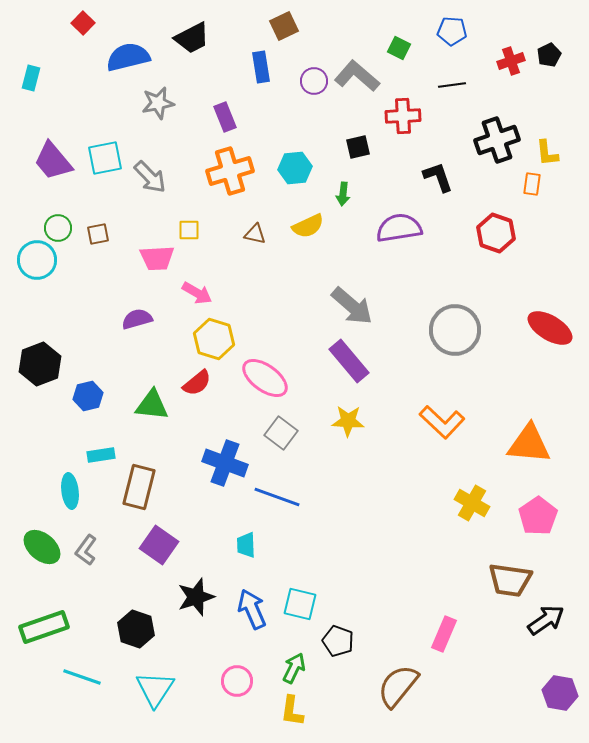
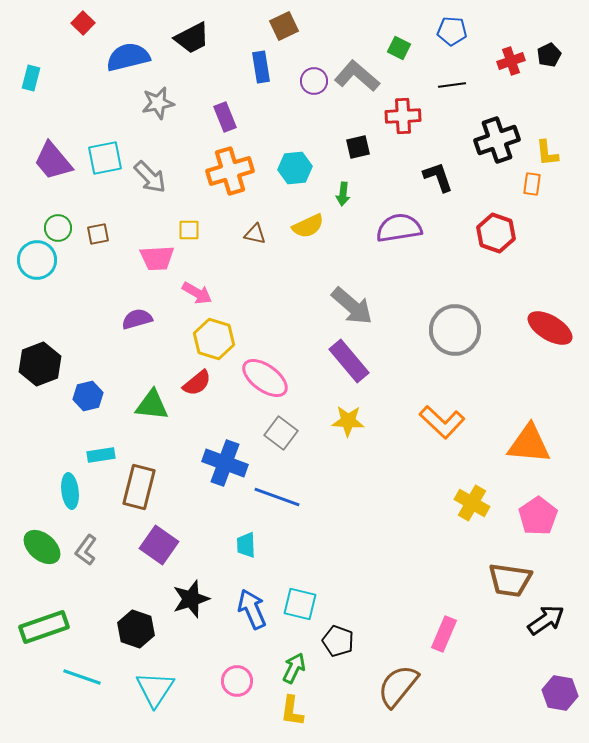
black star at (196, 597): moved 5 px left, 2 px down
